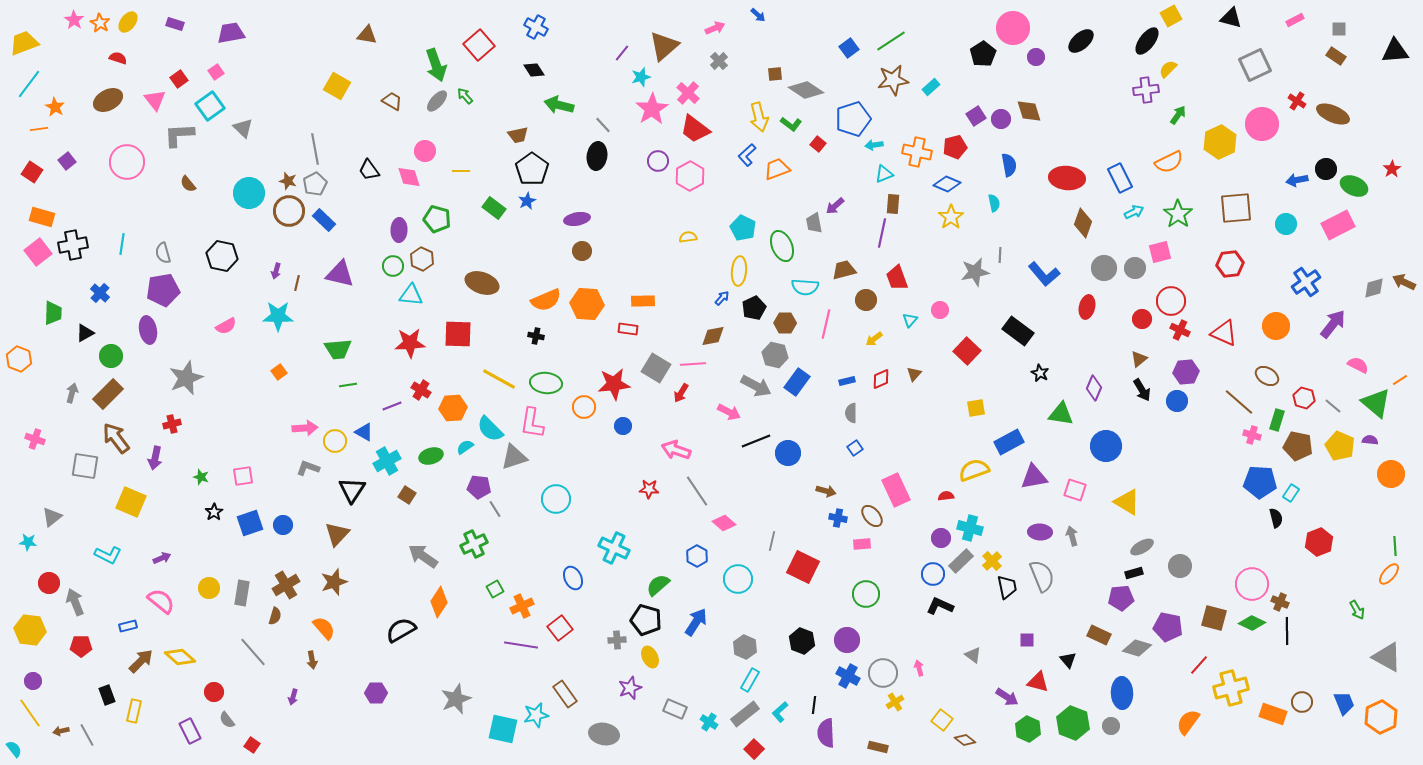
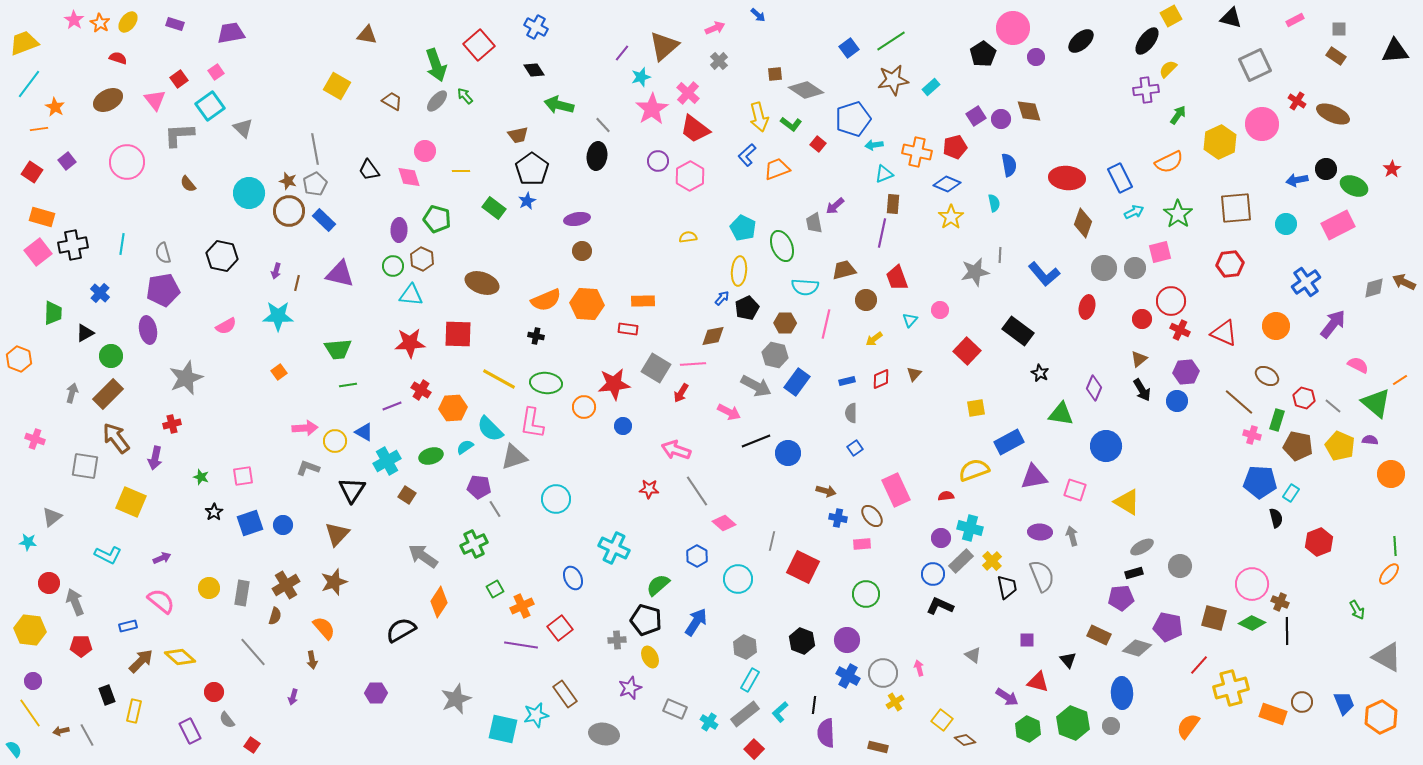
black pentagon at (754, 308): moved 7 px left
orange semicircle at (1188, 722): moved 4 px down
